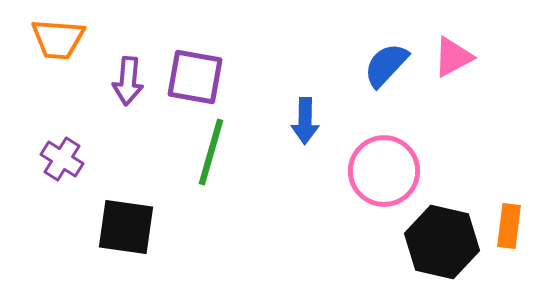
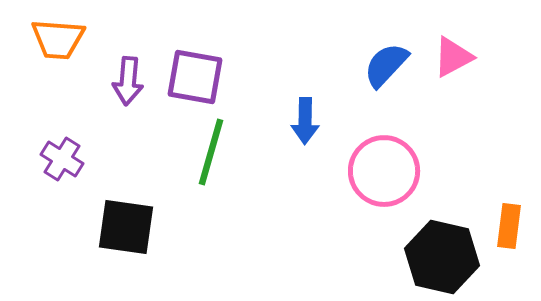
black hexagon: moved 15 px down
